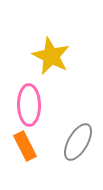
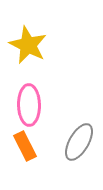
yellow star: moved 23 px left, 11 px up
gray ellipse: moved 1 px right
